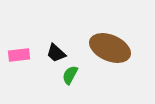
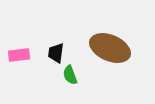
black trapezoid: rotated 55 degrees clockwise
green semicircle: rotated 48 degrees counterclockwise
